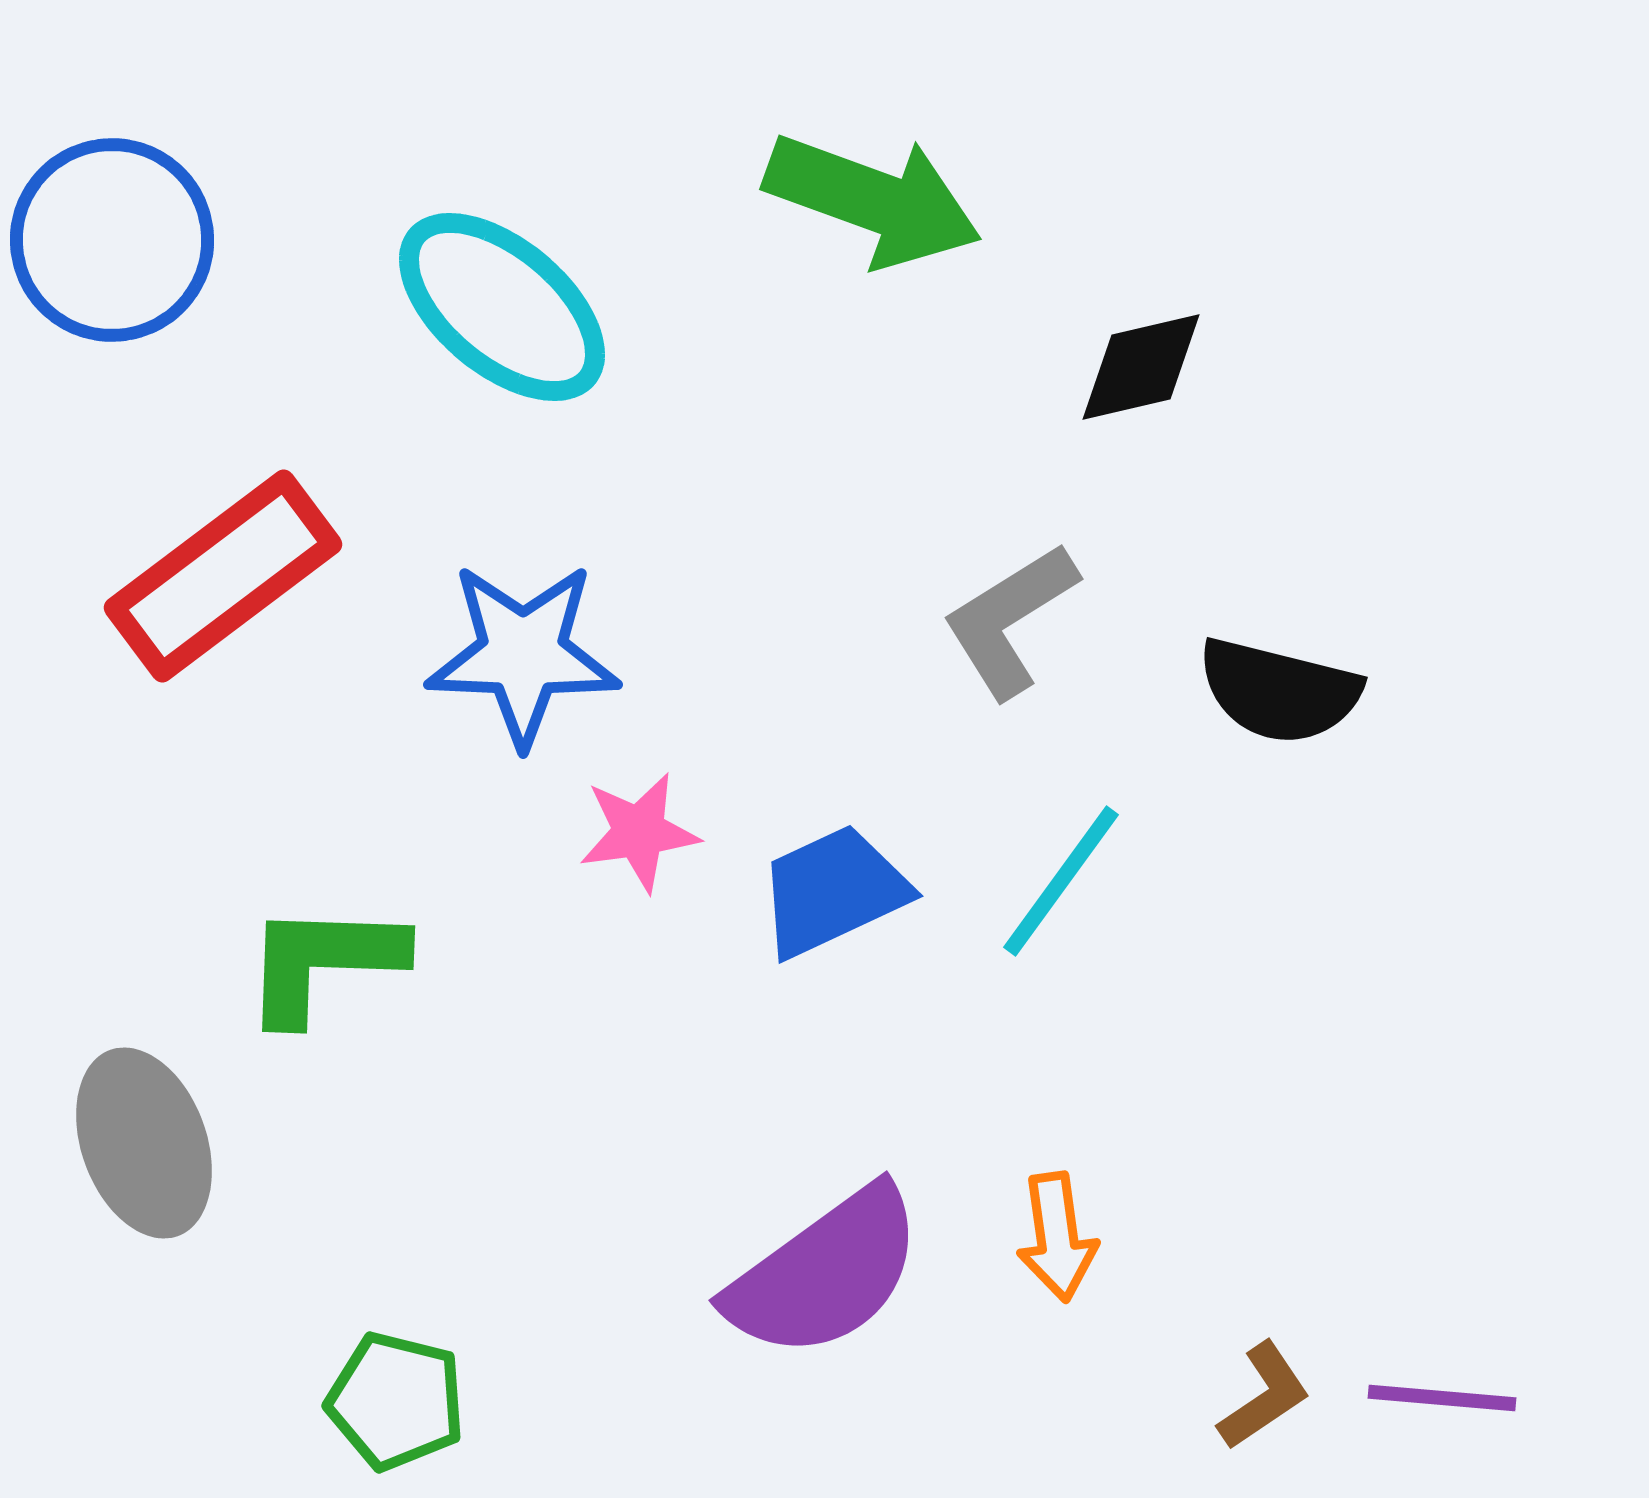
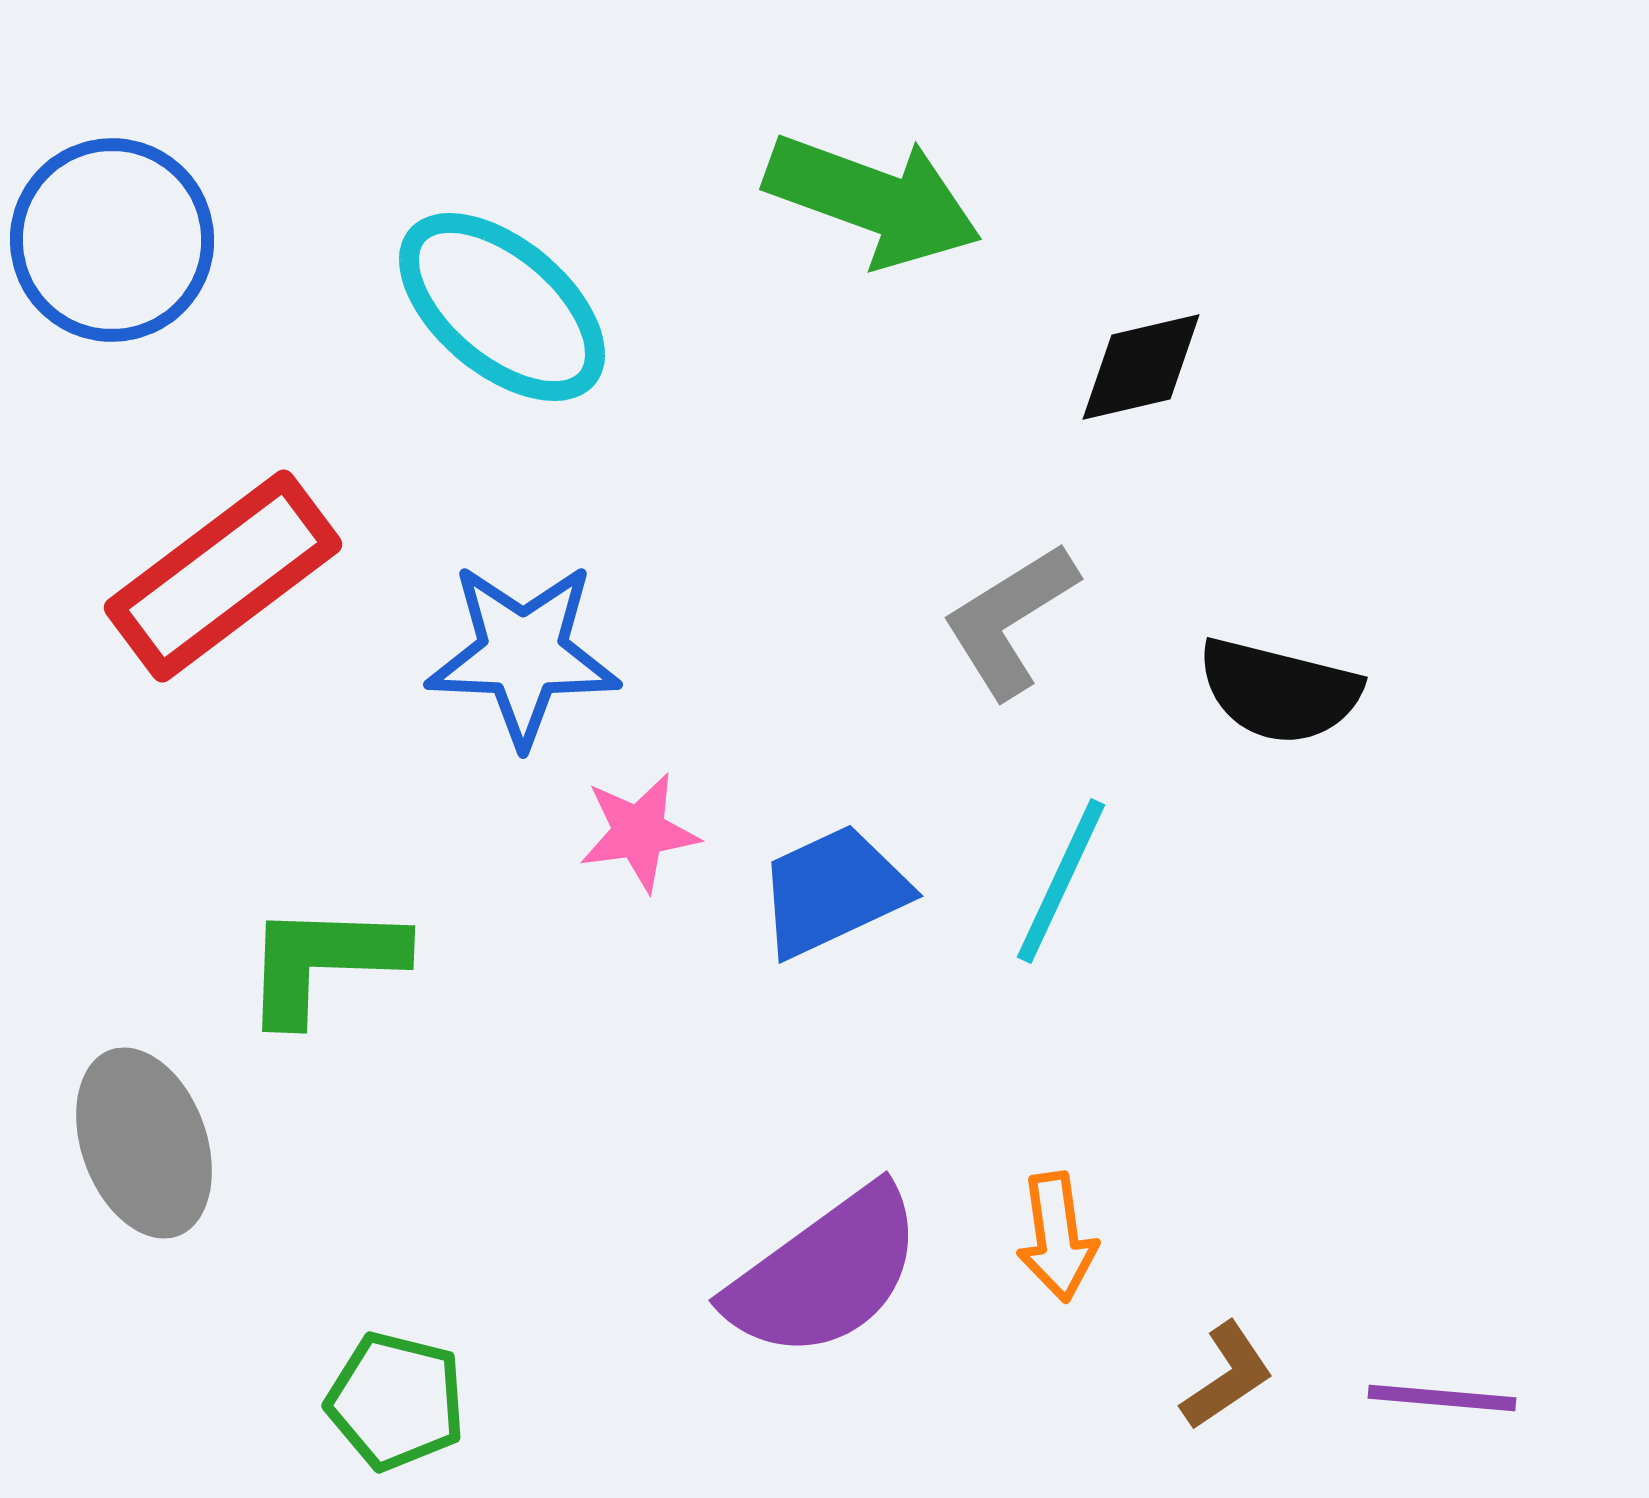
cyan line: rotated 11 degrees counterclockwise
brown L-shape: moved 37 px left, 20 px up
